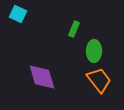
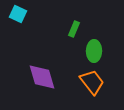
orange trapezoid: moved 7 px left, 2 px down
